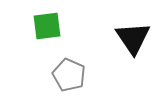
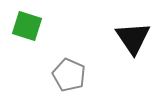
green square: moved 20 px left; rotated 24 degrees clockwise
